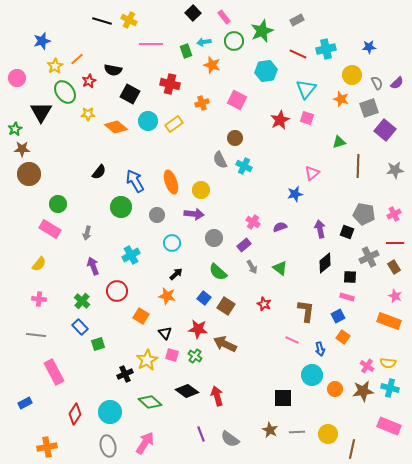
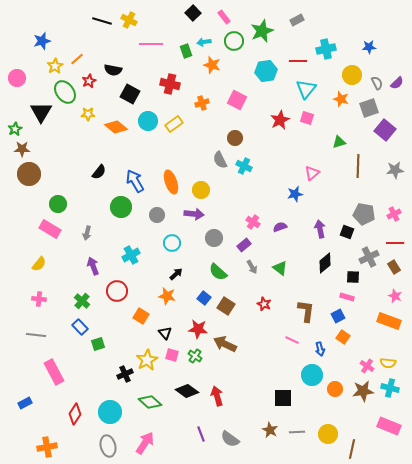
red line at (298, 54): moved 7 px down; rotated 24 degrees counterclockwise
black square at (350, 277): moved 3 px right
